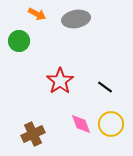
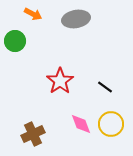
orange arrow: moved 4 px left
green circle: moved 4 px left
